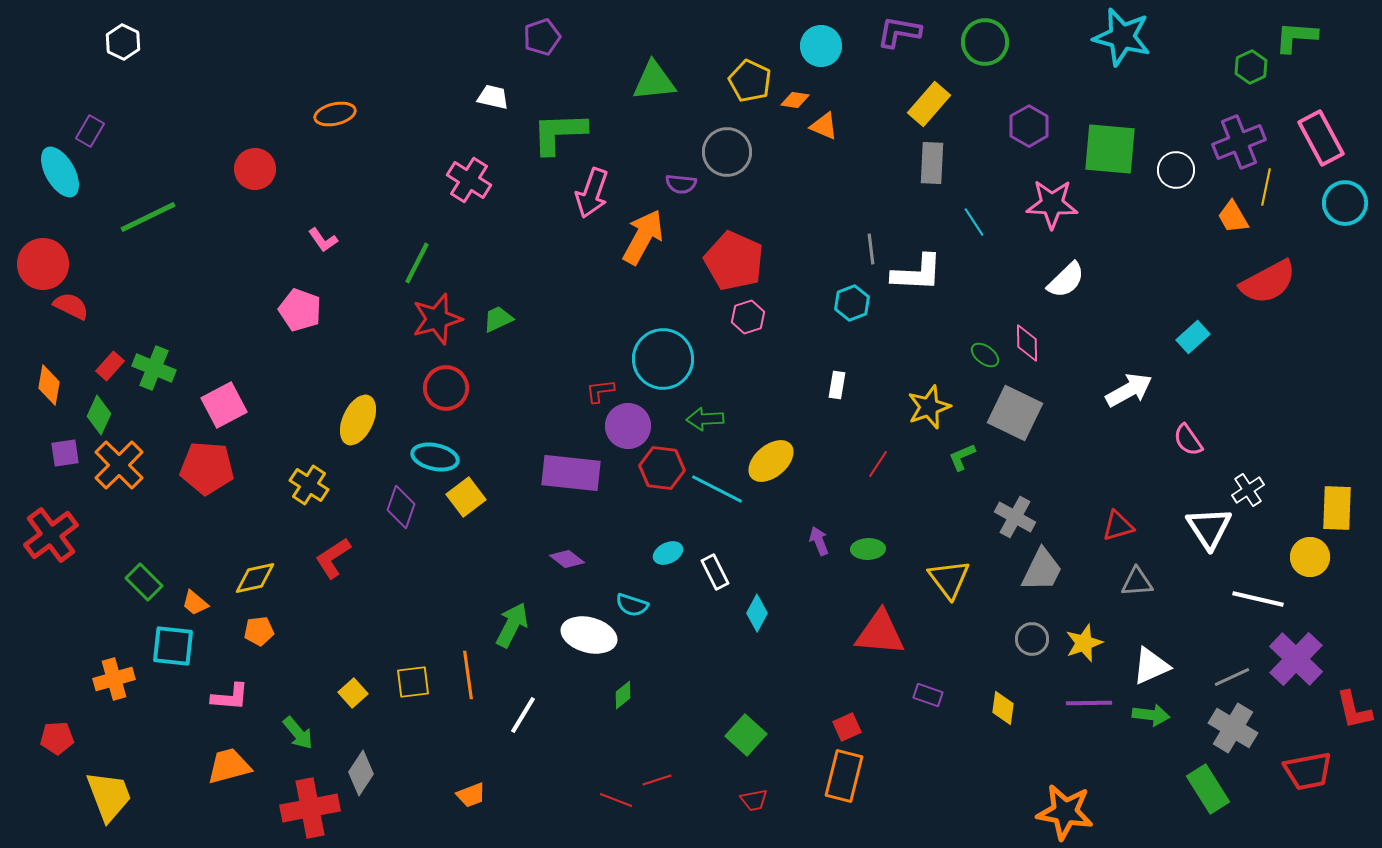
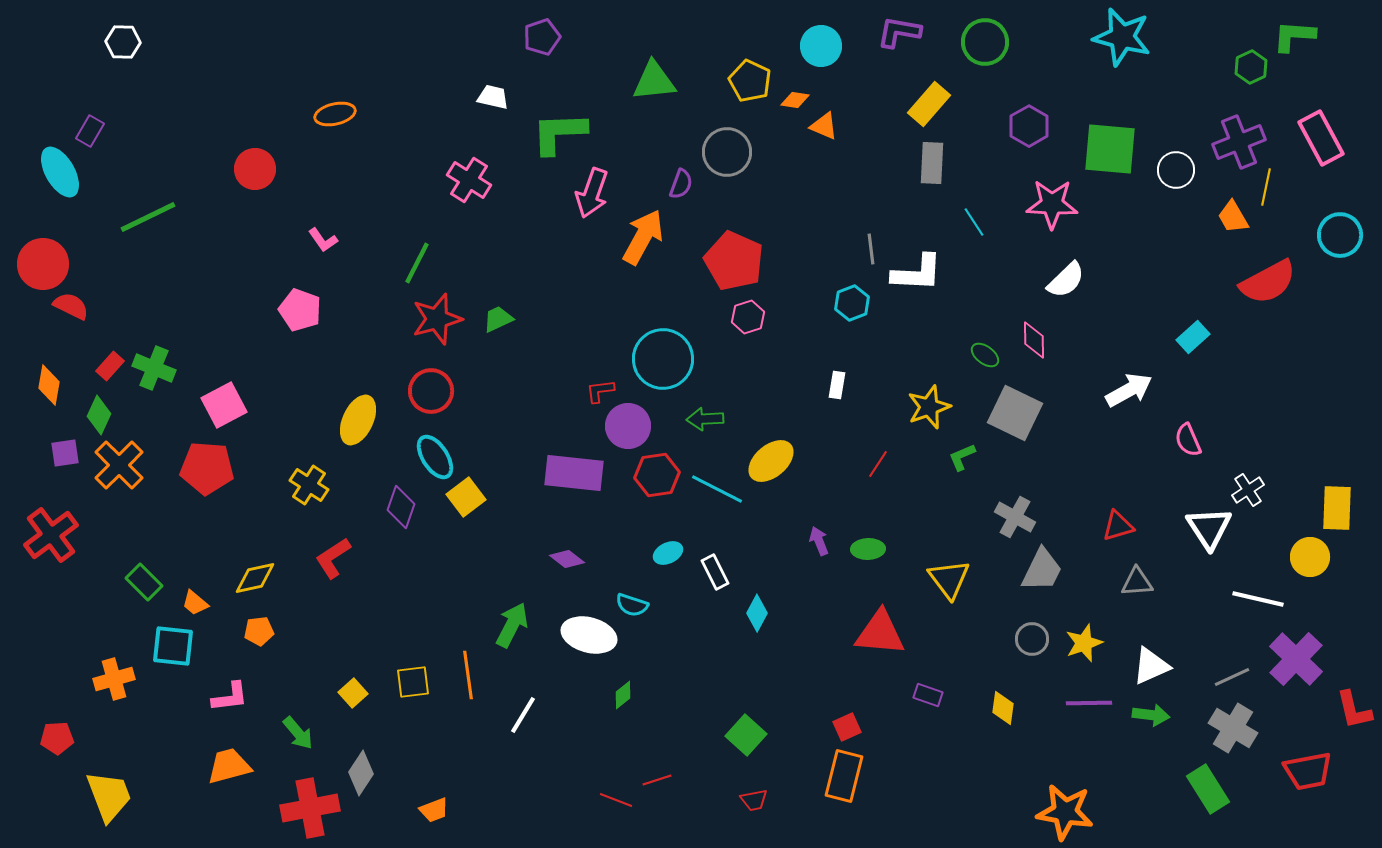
green L-shape at (1296, 37): moved 2 px left, 1 px up
white hexagon at (123, 42): rotated 24 degrees counterclockwise
purple semicircle at (681, 184): rotated 76 degrees counterclockwise
cyan circle at (1345, 203): moved 5 px left, 32 px down
pink diamond at (1027, 343): moved 7 px right, 3 px up
red circle at (446, 388): moved 15 px left, 3 px down
pink semicircle at (1188, 440): rotated 12 degrees clockwise
cyan ellipse at (435, 457): rotated 45 degrees clockwise
red hexagon at (662, 468): moved 5 px left, 7 px down; rotated 15 degrees counterclockwise
purple rectangle at (571, 473): moved 3 px right
pink L-shape at (230, 697): rotated 12 degrees counterclockwise
orange trapezoid at (471, 795): moved 37 px left, 15 px down
